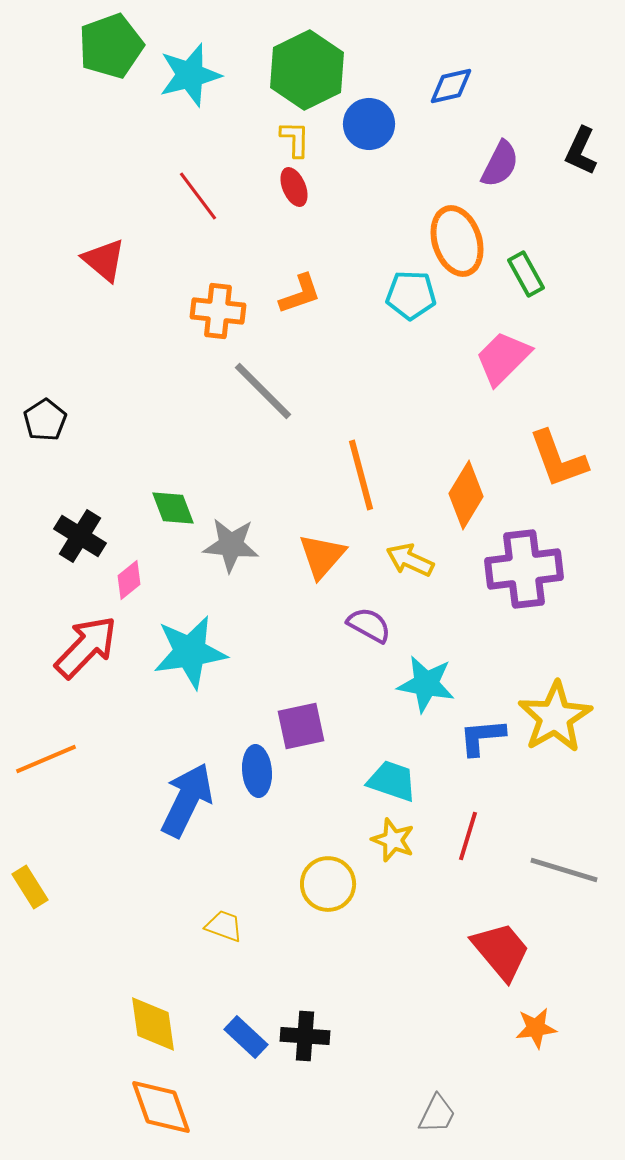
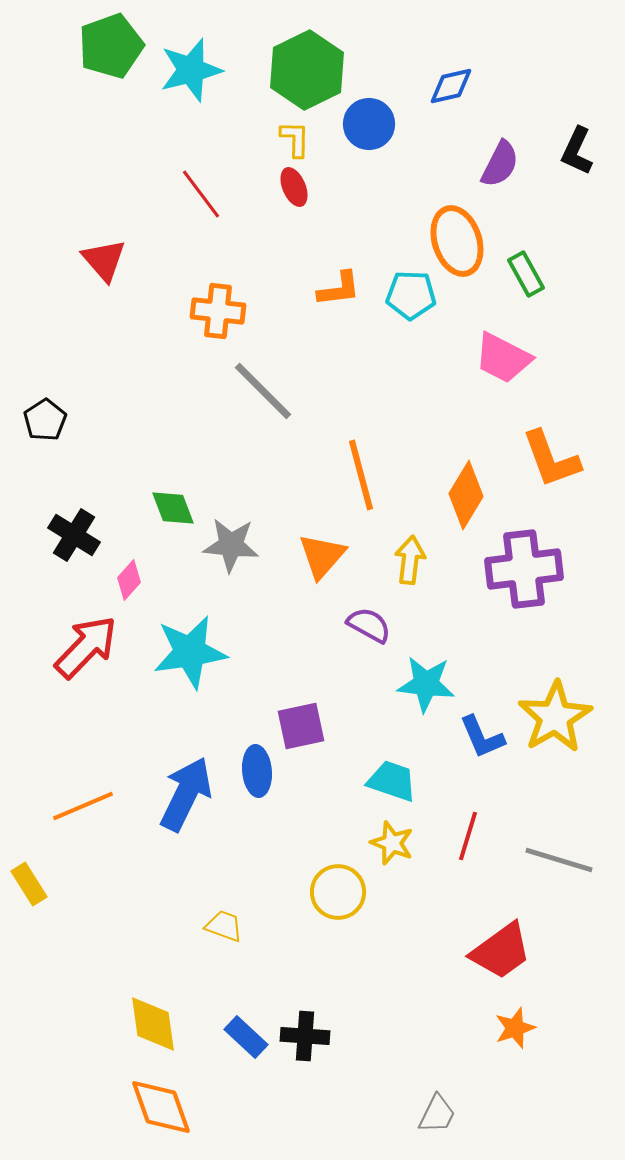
cyan star at (190, 75): moved 1 px right, 5 px up
black L-shape at (581, 151): moved 4 px left
red line at (198, 196): moved 3 px right, 2 px up
red triangle at (104, 260): rotated 9 degrees clockwise
orange L-shape at (300, 294): moved 39 px right, 5 px up; rotated 12 degrees clockwise
pink trapezoid at (503, 358): rotated 108 degrees counterclockwise
orange L-shape at (558, 459): moved 7 px left
black cross at (80, 536): moved 6 px left, 1 px up
yellow arrow at (410, 560): rotated 72 degrees clockwise
pink diamond at (129, 580): rotated 9 degrees counterclockwise
cyan star at (426, 684): rotated 4 degrees counterclockwise
blue L-shape at (482, 737): rotated 108 degrees counterclockwise
orange line at (46, 759): moved 37 px right, 47 px down
blue arrow at (187, 800): moved 1 px left, 6 px up
yellow star at (393, 840): moved 1 px left, 3 px down
gray line at (564, 870): moved 5 px left, 10 px up
yellow circle at (328, 884): moved 10 px right, 8 px down
yellow rectangle at (30, 887): moved 1 px left, 3 px up
red trapezoid at (501, 951): rotated 94 degrees clockwise
orange star at (536, 1028): moved 21 px left; rotated 12 degrees counterclockwise
